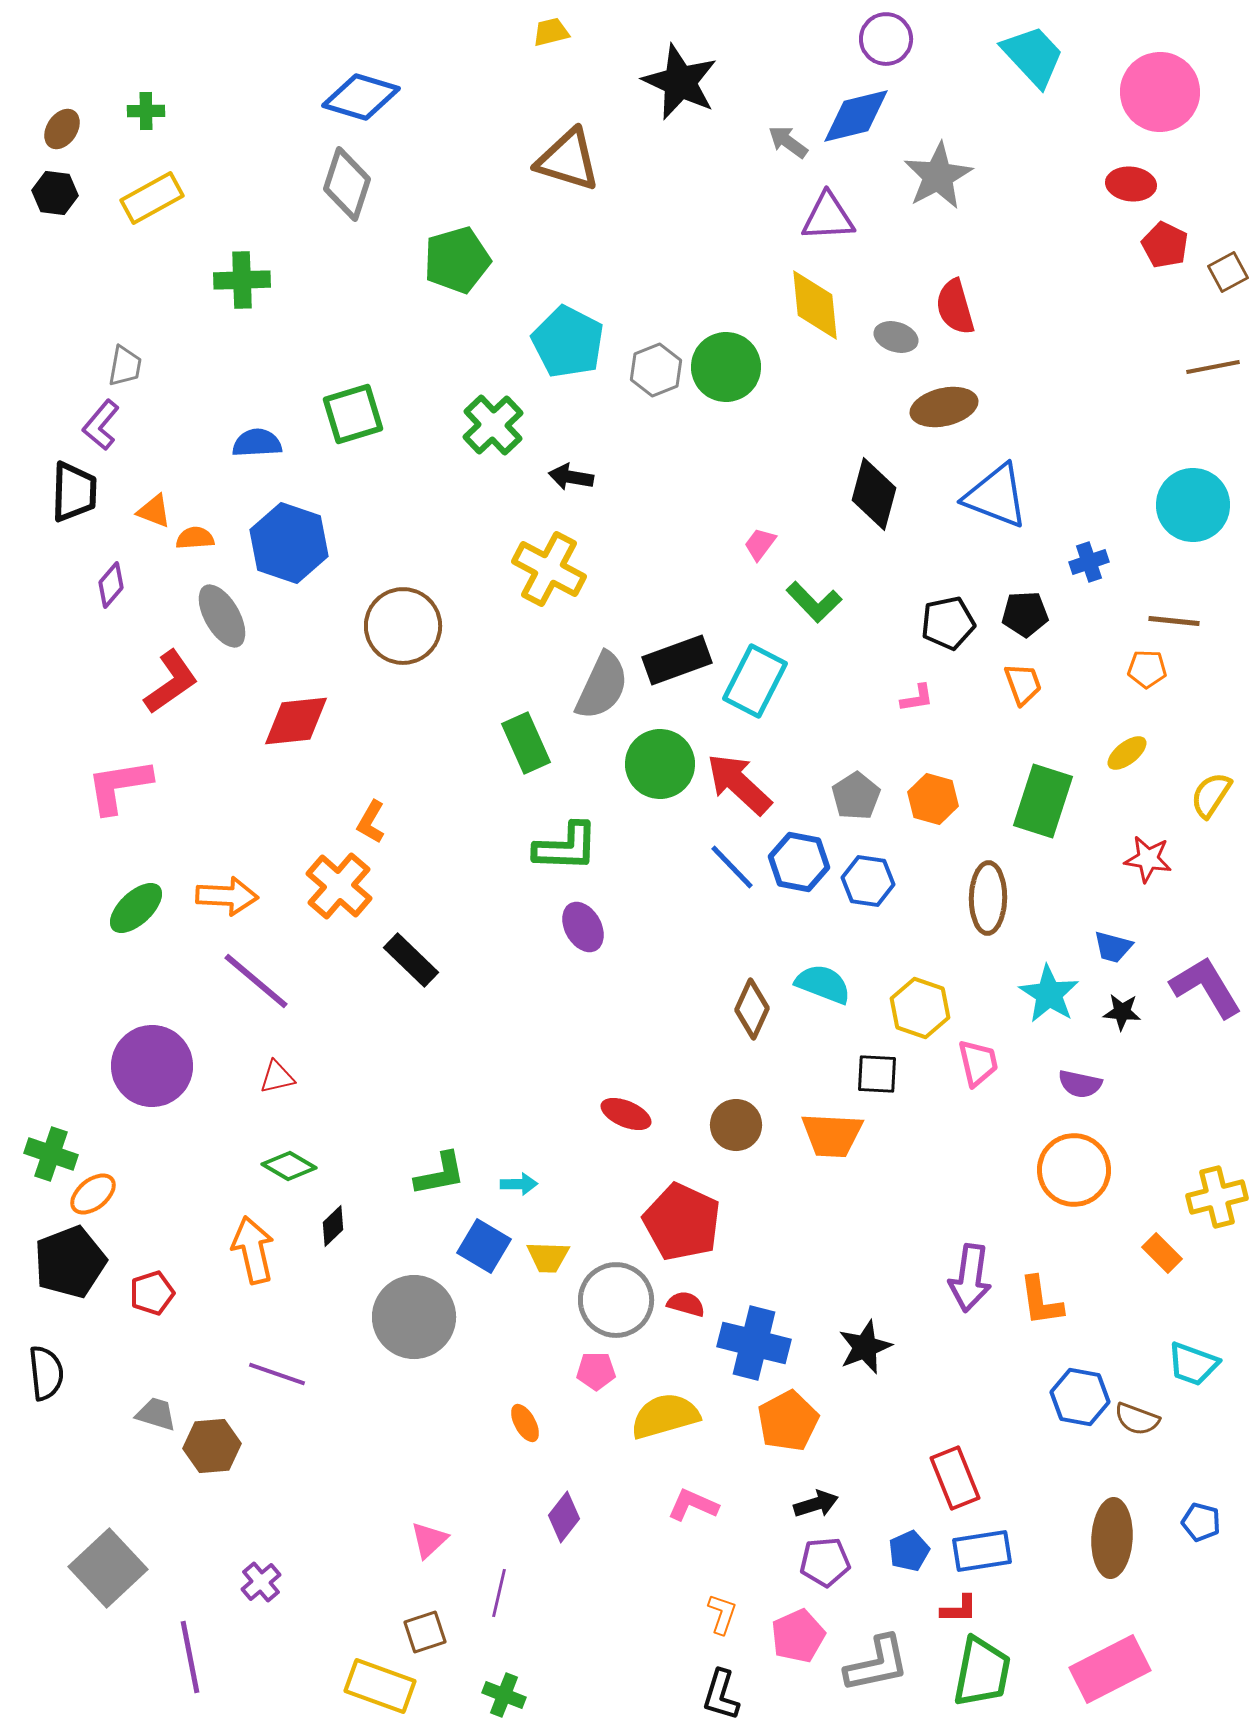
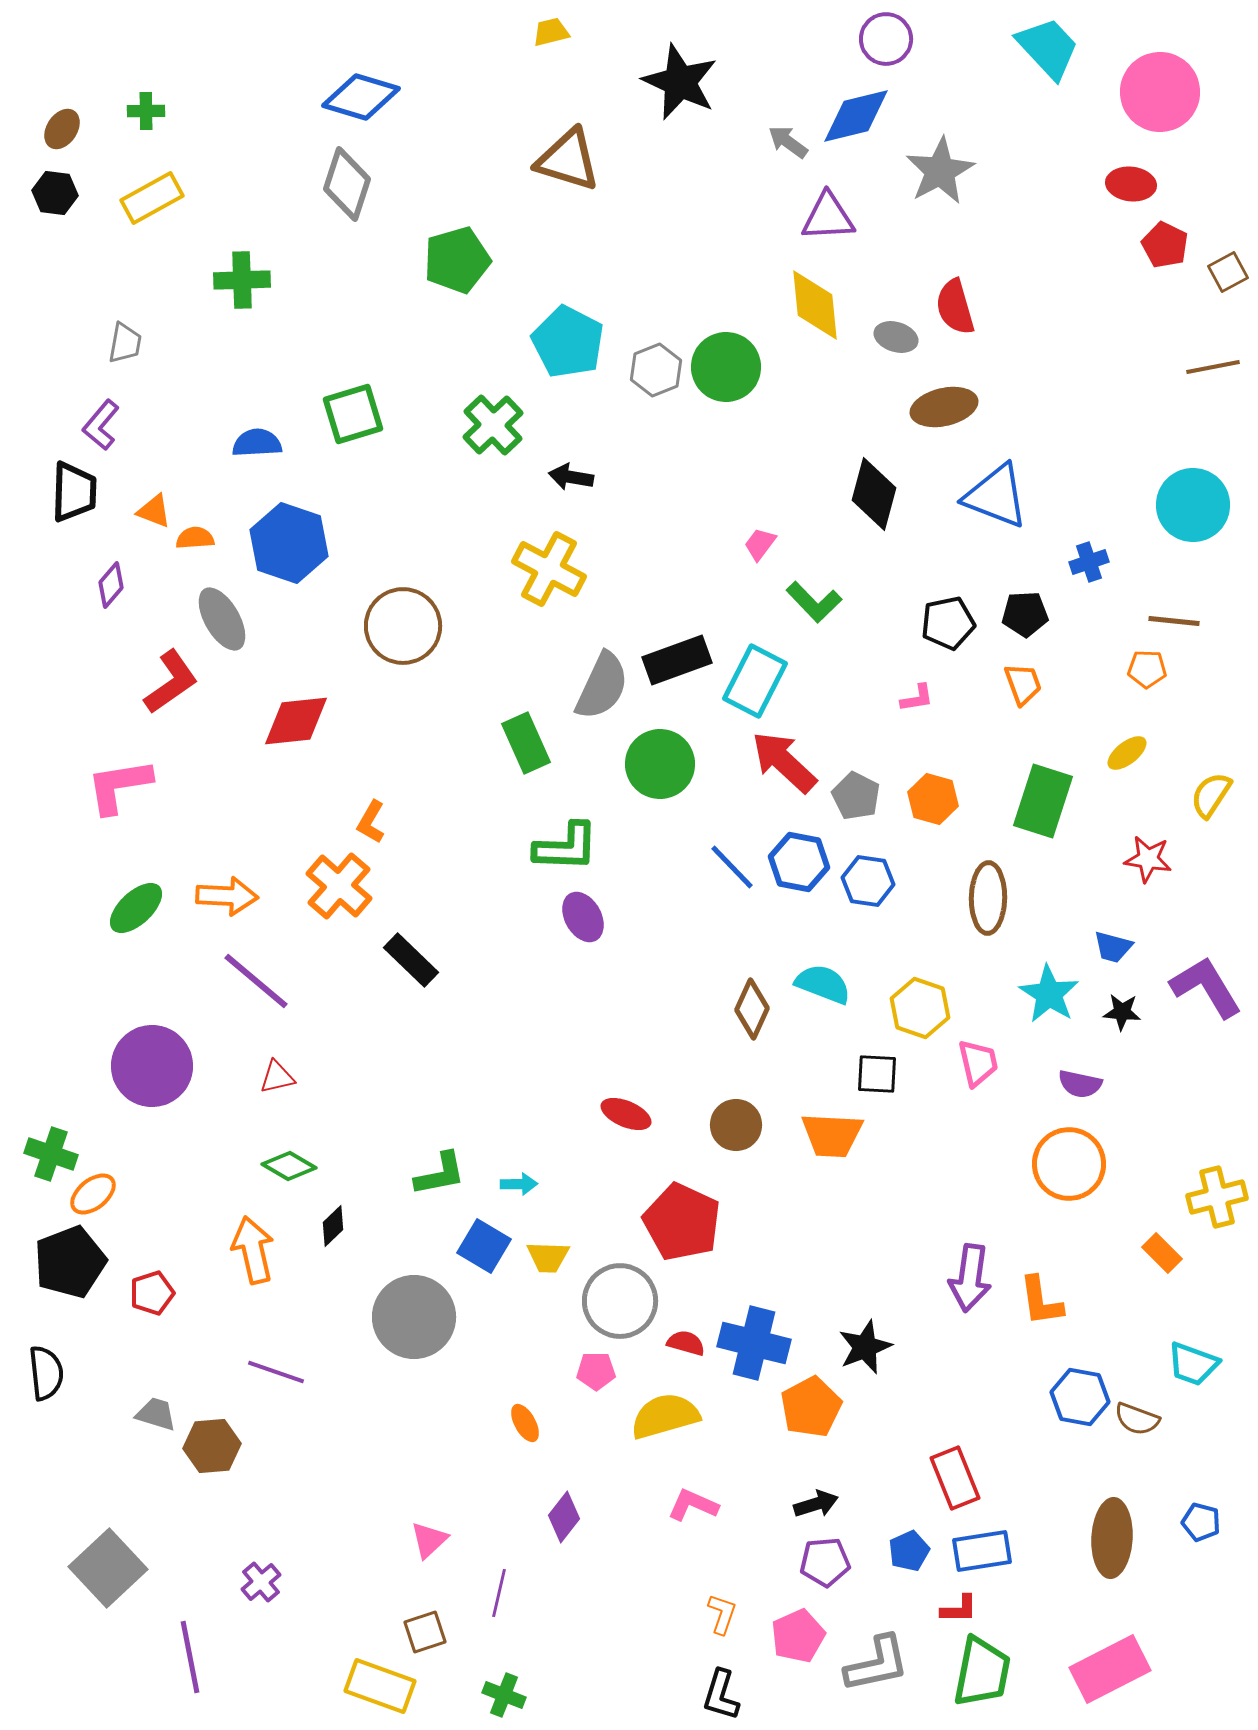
cyan trapezoid at (1033, 56): moved 15 px right, 8 px up
gray star at (938, 176): moved 2 px right, 5 px up
gray trapezoid at (125, 366): moved 23 px up
gray ellipse at (222, 616): moved 3 px down
red arrow at (739, 784): moved 45 px right, 22 px up
gray pentagon at (856, 796): rotated 12 degrees counterclockwise
purple ellipse at (583, 927): moved 10 px up
orange circle at (1074, 1170): moved 5 px left, 6 px up
gray circle at (616, 1300): moved 4 px right, 1 px down
red semicircle at (686, 1304): moved 39 px down
purple line at (277, 1374): moved 1 px left, 2 px up
orange pentagon at (788, 1421): moved 23 px right, 14 px up
